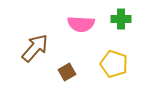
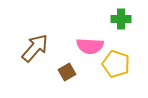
pink semicircle: moved 9 px right, 22 px down
yellow pentagon: moved 2 px right
